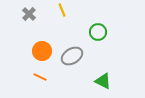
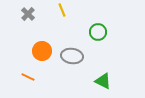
gray cross: moved 1 px left
gray ellipse: rotated 40 degrees clockwise
orange line: moved 12 px left
